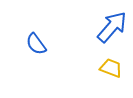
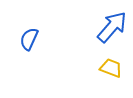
blue semicircle: moved 7 px left, 5 px up; rotated 60 degrees clockwise
